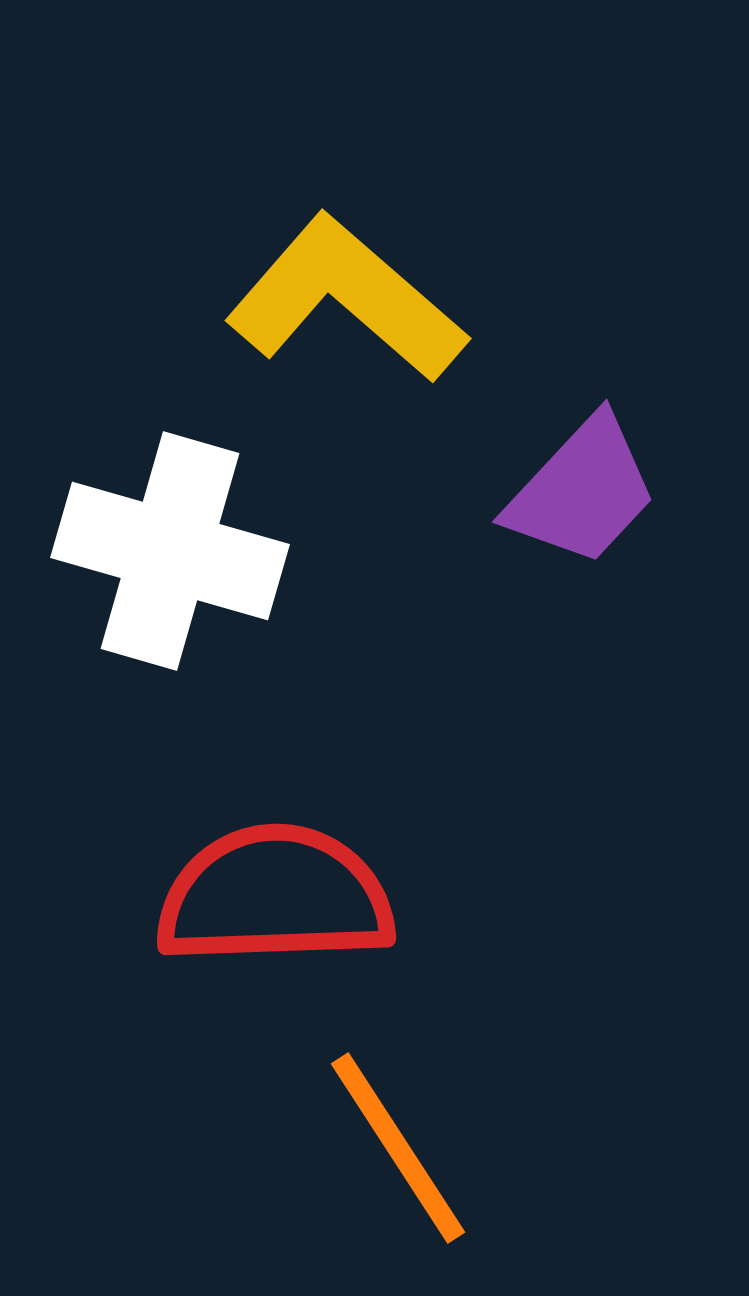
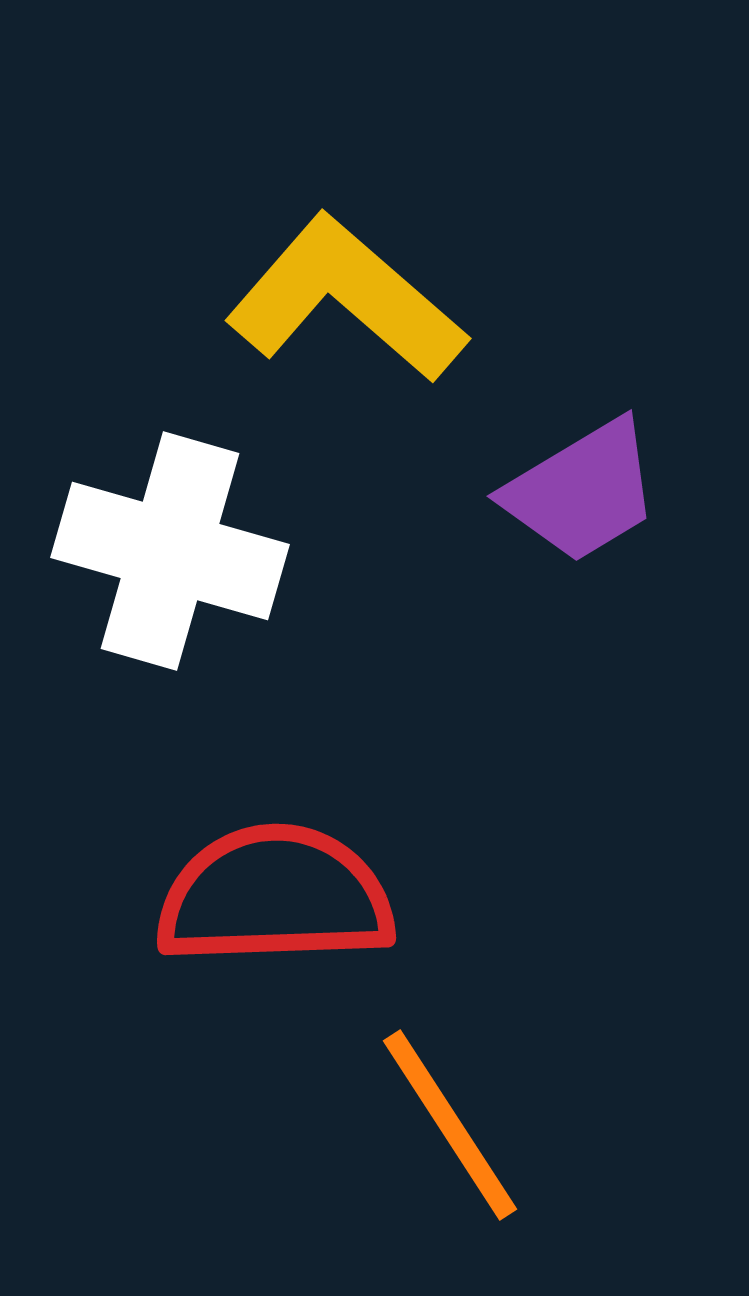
purple trapezoid: rotated 16 degrees clockwise
orange line: moved 52 px right, 23 px up
